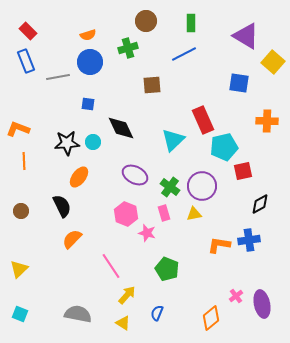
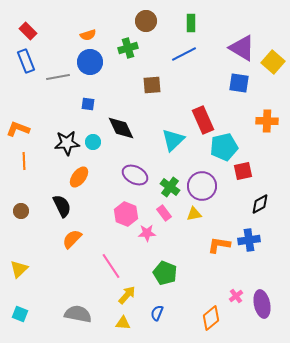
purple triangle at (246, 36): moved 4 px left, 12 px down
pink rectangle at (164, 213): rotated 21 degrees counterclockwise
pink star at (147, 233): rotated 18 degrees counterclockwise
green pentagon at (167, 269): moved 2 px left, 4 px down
yellow triangle at (123, 323): rotated 28 degrees counterclockwise
